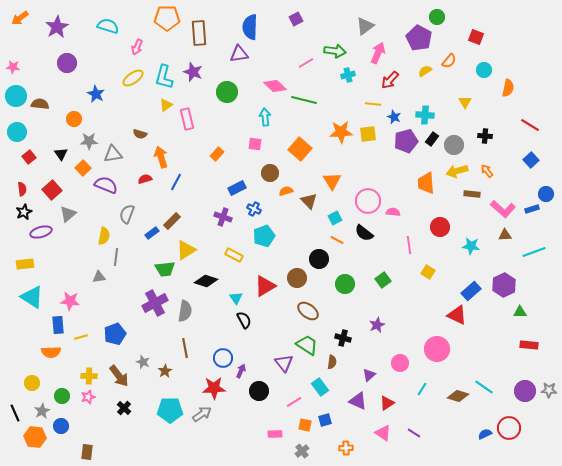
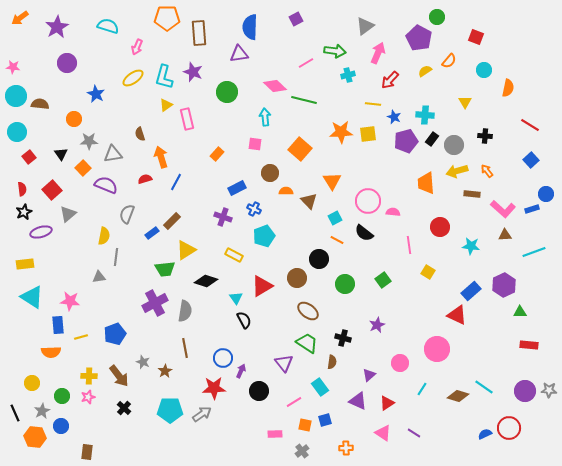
brown semicircle at (140, 134): rotated 56 degrees clockwise
orange semicircle at (286, 191): rotated 16 degrees clockwise
red triangle at (265, 286): moved 3 px left
green trapezoid at (307, 345): moved 2 px up
